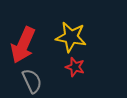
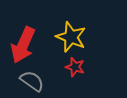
yellow star: rotated 12 degrees clockwise
gray semicircle: rotated 30 degrees counterclockwise
